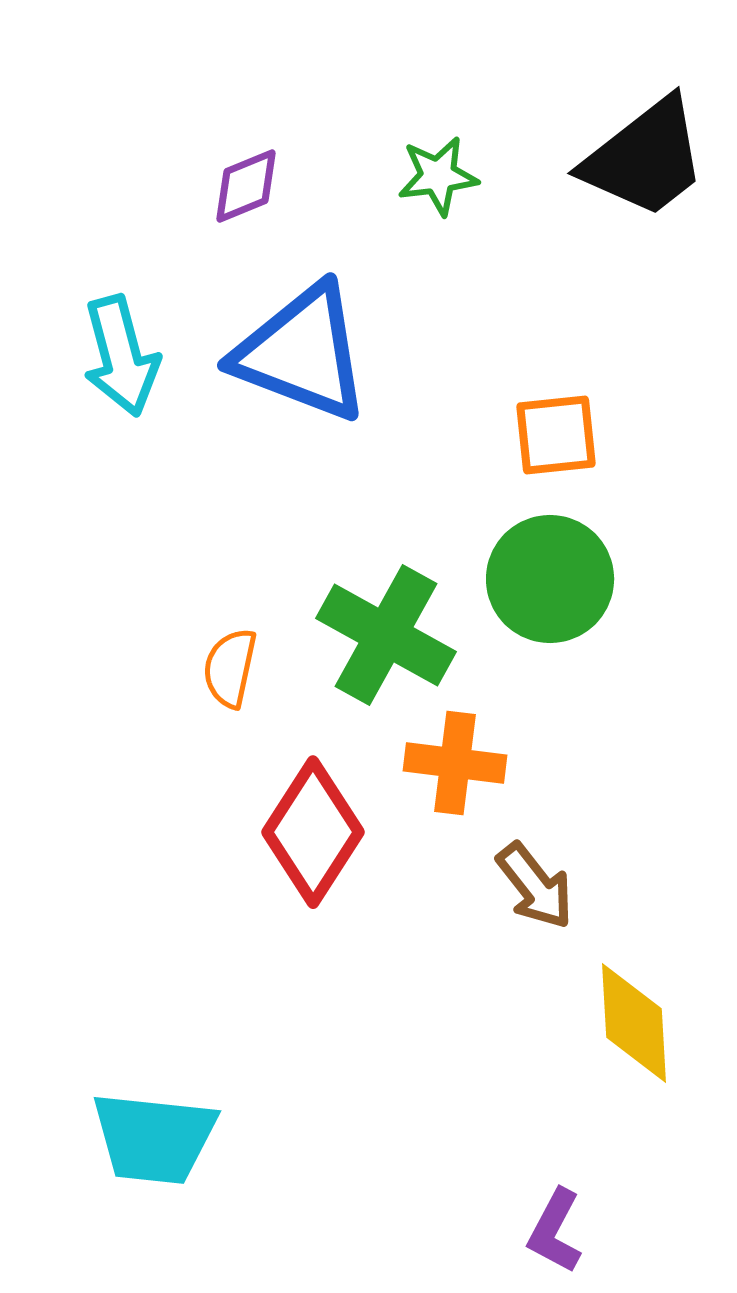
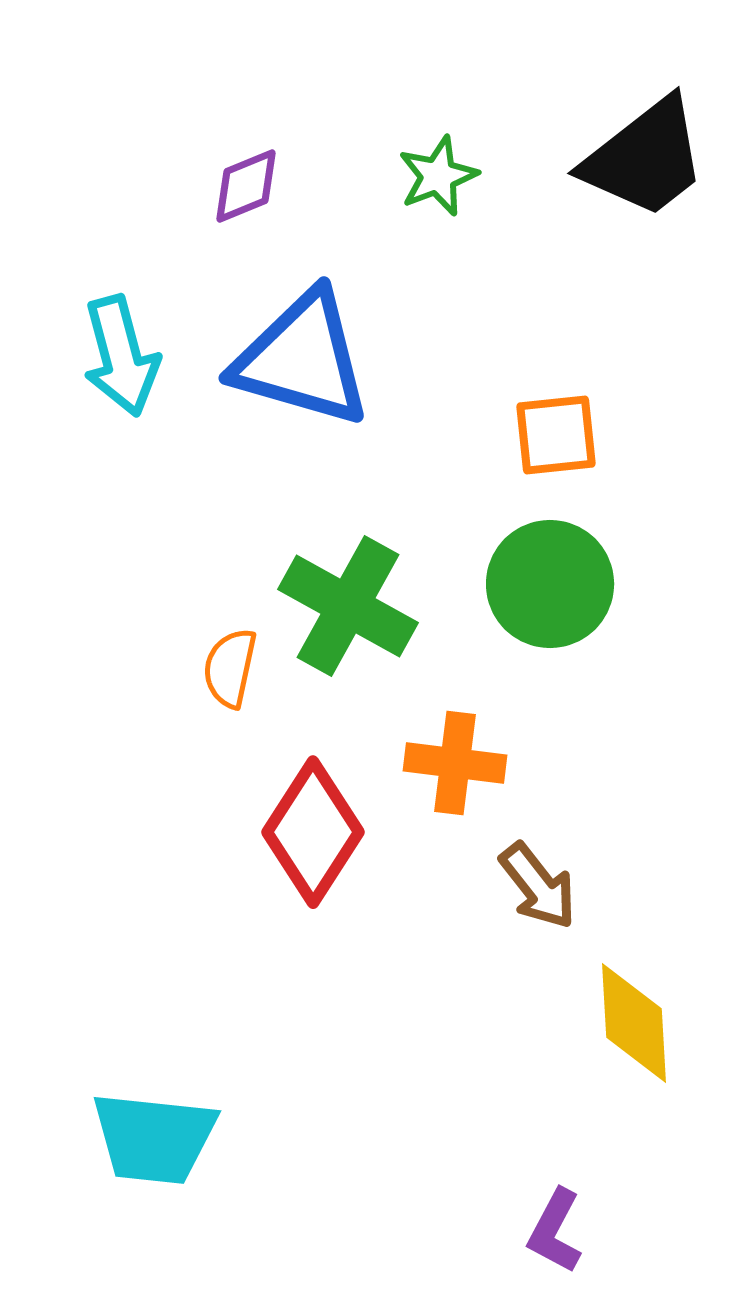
green star: rotated 14 degrees counterclockwise
blue triangle: moved 6 px down; rotated 5 degrees counterclockwise
green circle: moved 5 px down
green cross: moved 38 px left, 29 px up
brown arrow: moved 3 px right
